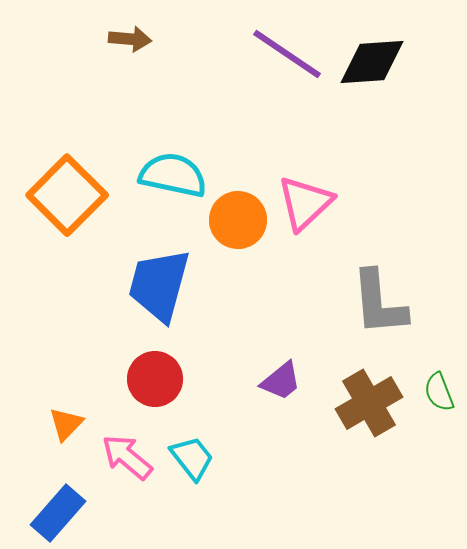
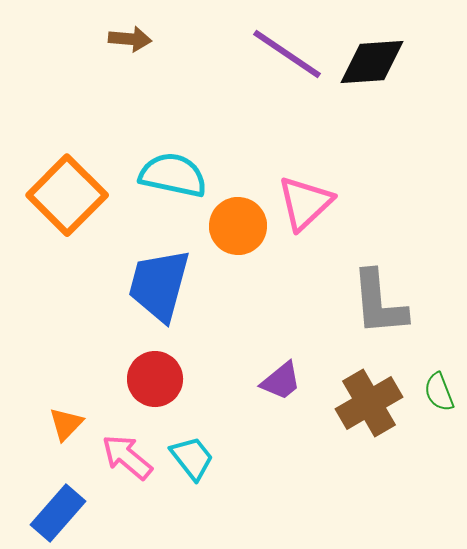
orange circle: moved 6 px down
